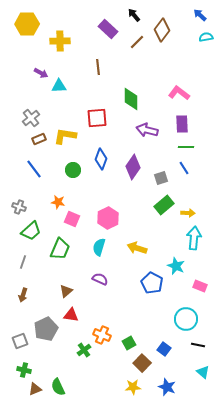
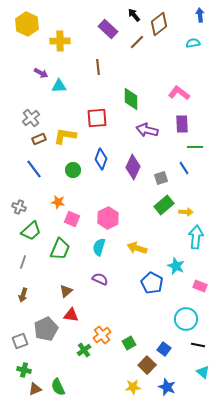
blue arrow at (200, 15): rotated 40 degrees clockwise
yellow hexagon at (27, 24): rotated 25 degrees clockwise
brown diamond at (162, 30): moved 3 px left, 6 px up; rotated 15 degrees clockwise
cyan semicircle at (206, 37): moved 13 px left, 6 px down
green line at (186, 147): moved 9 px right
purple diamond at (133, 167): rotated 10 degrees counterclockwise
yellow arrow at (188, 213): moved 2 px left, 1 px up
cyan arrow at (194, 238): moved 2 px right, 1 px up
orange cross at (102, 335): rotated 30 degrees clockwise
brown square at (142, 363): moved 5 px right, 2 px down
